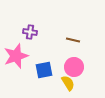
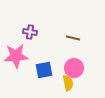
brown line: moved 2 px up
pink star: rotated 15 degrees clockwise
pink circle: moved 1 px down
yellow semicircle: rotated 21 degrees clockwise
